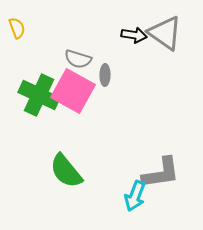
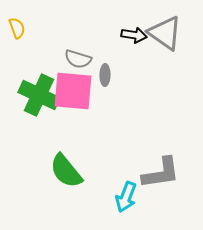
pink square: rotated 24 degrees counterclockwise
cyan arrow: moved 9 px left, 1 px down
